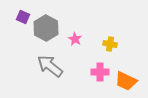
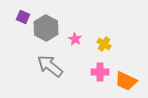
yellow cross: moved 6 px left; rotated 24 degrees clockwise
